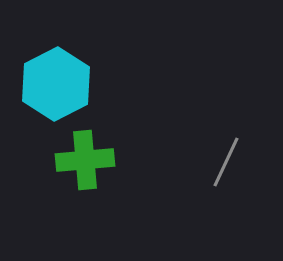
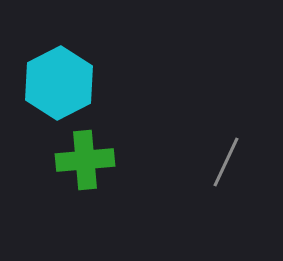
cyan hexagon: moved 3 px right, 1 px up
